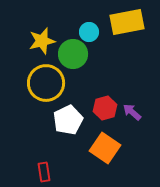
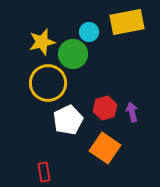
yellow star: moved 1 px down
yellow circle: moved 2 px right
purple arrow: rotated 36 degrees clockwise
